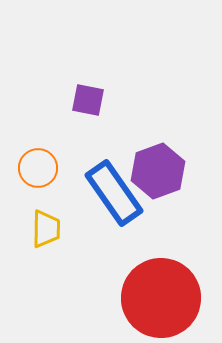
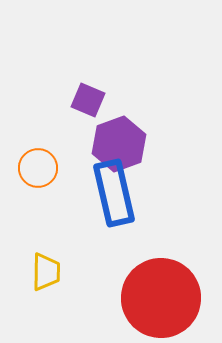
purple square: rotated 12 degrees clockwise
purple hexagon: moved 39 px left, 27 px up
blue rectangle: rotated 22 degrees clockwise
yellow trapezoid: moved 43 px down
